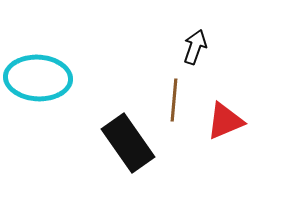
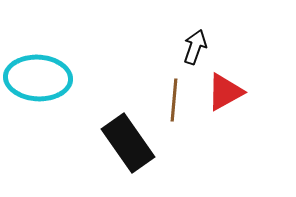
red triangle: moved 29 px up; rotated 6 degrees counterclockwise
